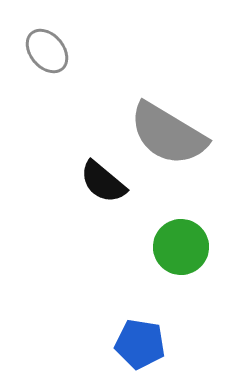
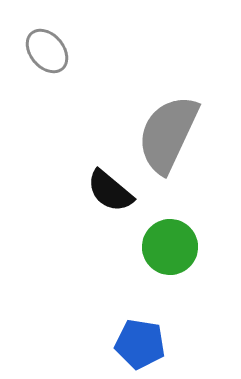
gray semicircle: rotated 84 degrees clockwise
black semicircle: moved 7 px right, 9 px down
green circle: moved 11 px left
